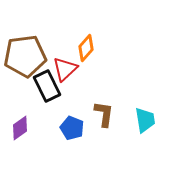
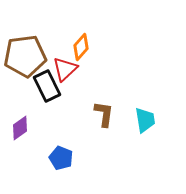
orange diamond: moved 5 px left, 1 px up
blue pentagon: moved 11 px left, 30 px down
